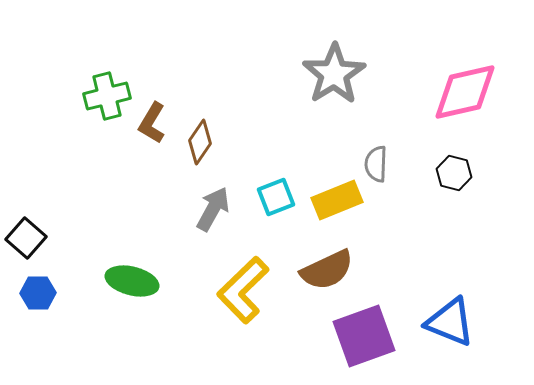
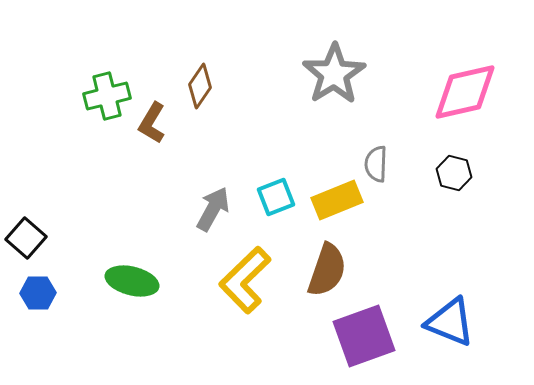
brown diamond: moved 56 px up
brown semicircle: rotated 46 degrees counterclockwise
yellow L-shape: moved 2 px right, 10 px up
